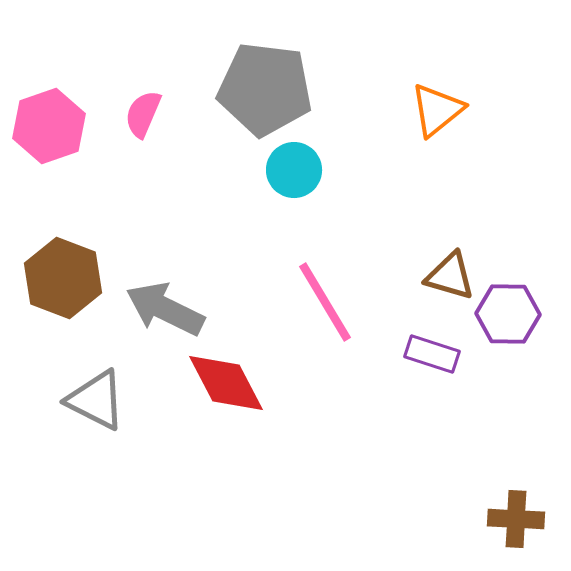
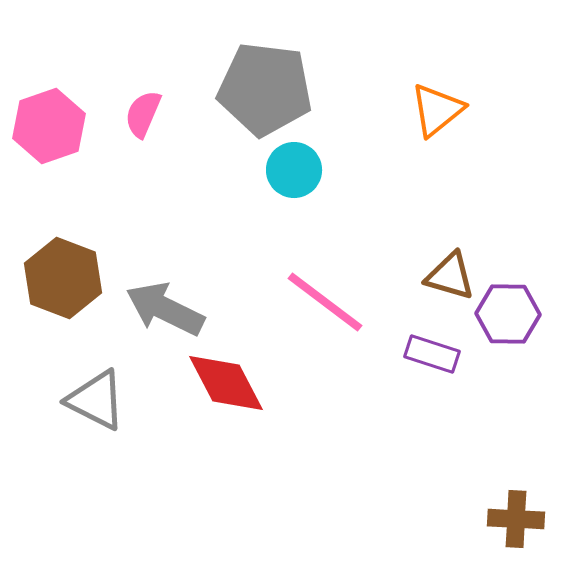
pink line: rotated 22 degrees counterclockwise
